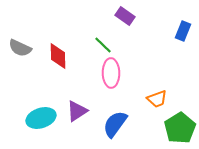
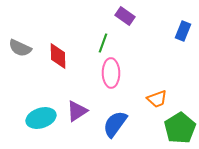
green line: moved 2 px up; rotated 66 degrees clockwise
